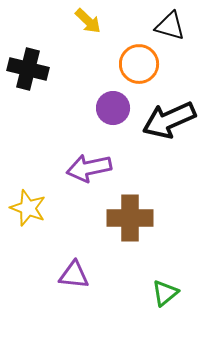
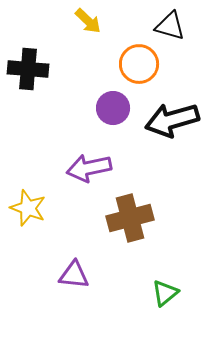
black cross: rotated 9 degrees counterclockwise
black arrow: moved 3 px right; rotated 8 degrees clockwise
brown cross: rotated 15 degrees counterclockwise
